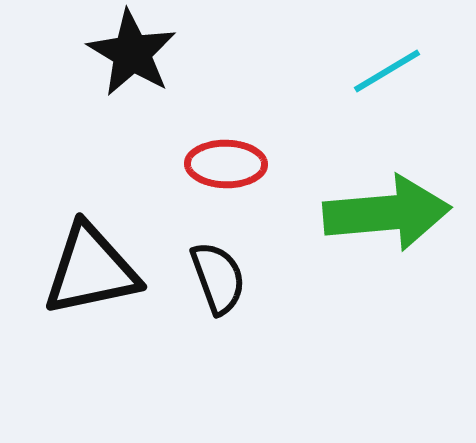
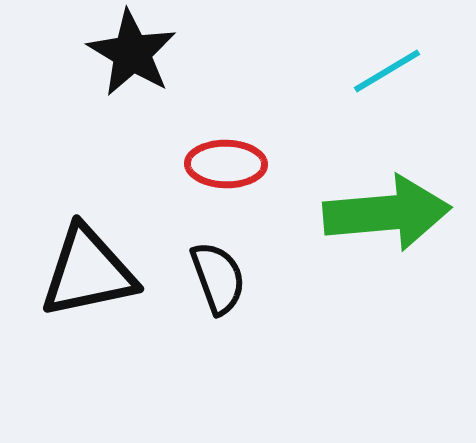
black triangle: moved 3 px left, 2 px down
